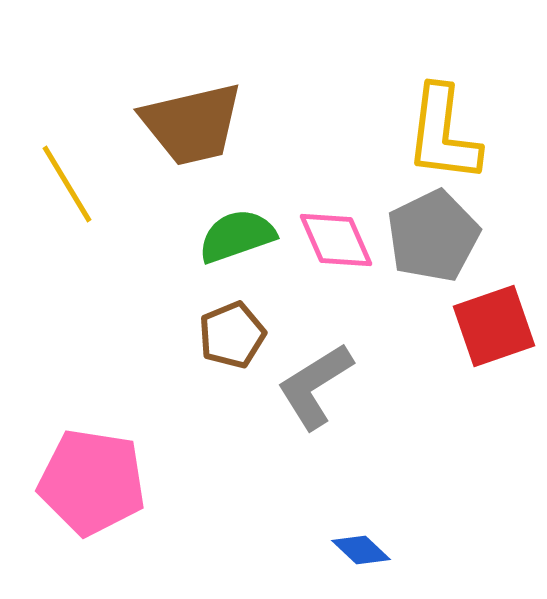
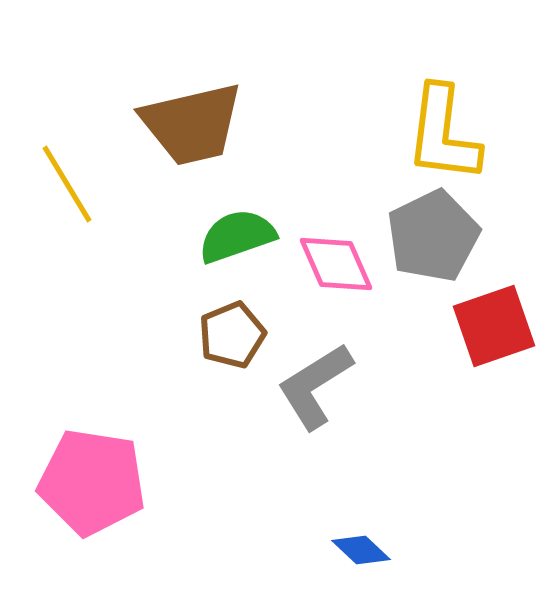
pink diamond: moved 24 px down
